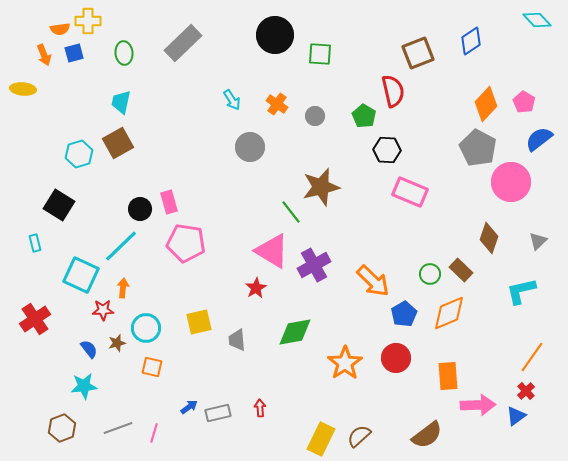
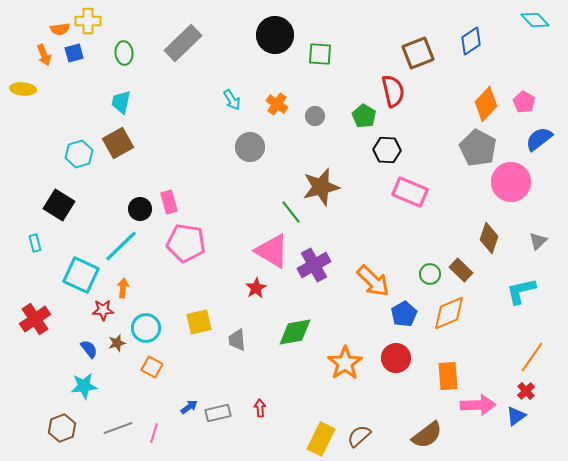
cyan diamond at (537, 20): moved 2 px left
orange square at (152, 367): rotated 15 degrees clockwise
